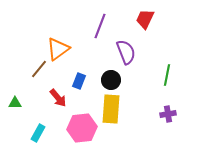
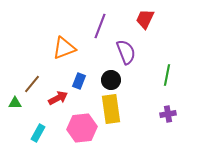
orange triangle: moved 6 px right, 1 px up; rotated 15 degrees clockwise
brown line: moved 7 px left, 15 px down
red arrow: rotated 78 degrees counterclockwise
yellow rectangle: rotated 12 degrees counterclockwise
